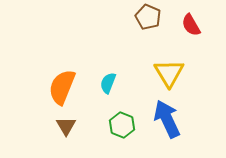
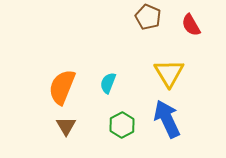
green hexagon: rotated 10 degrees clockwise
